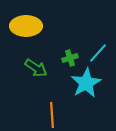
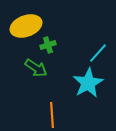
yellow ellipse: rotated 20 degrees counterclockwise
green cross: moved 22 px left, 13 px up
cyan star: moved 2 px right
